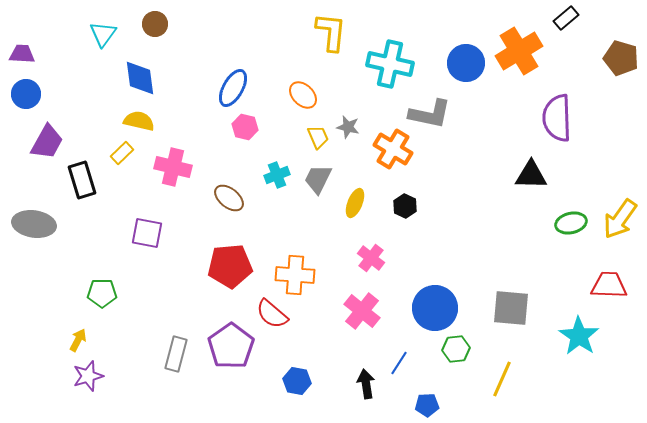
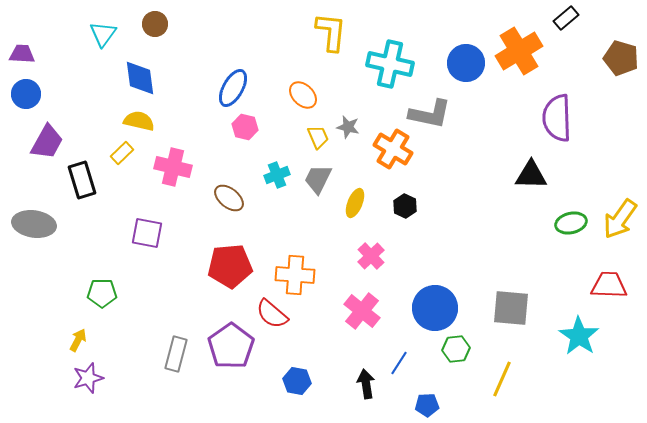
pink cross at (371, 258): moved 2 px up; rotated 8 degrees clockwise
purple star at (88, 376): moved 2 px down
